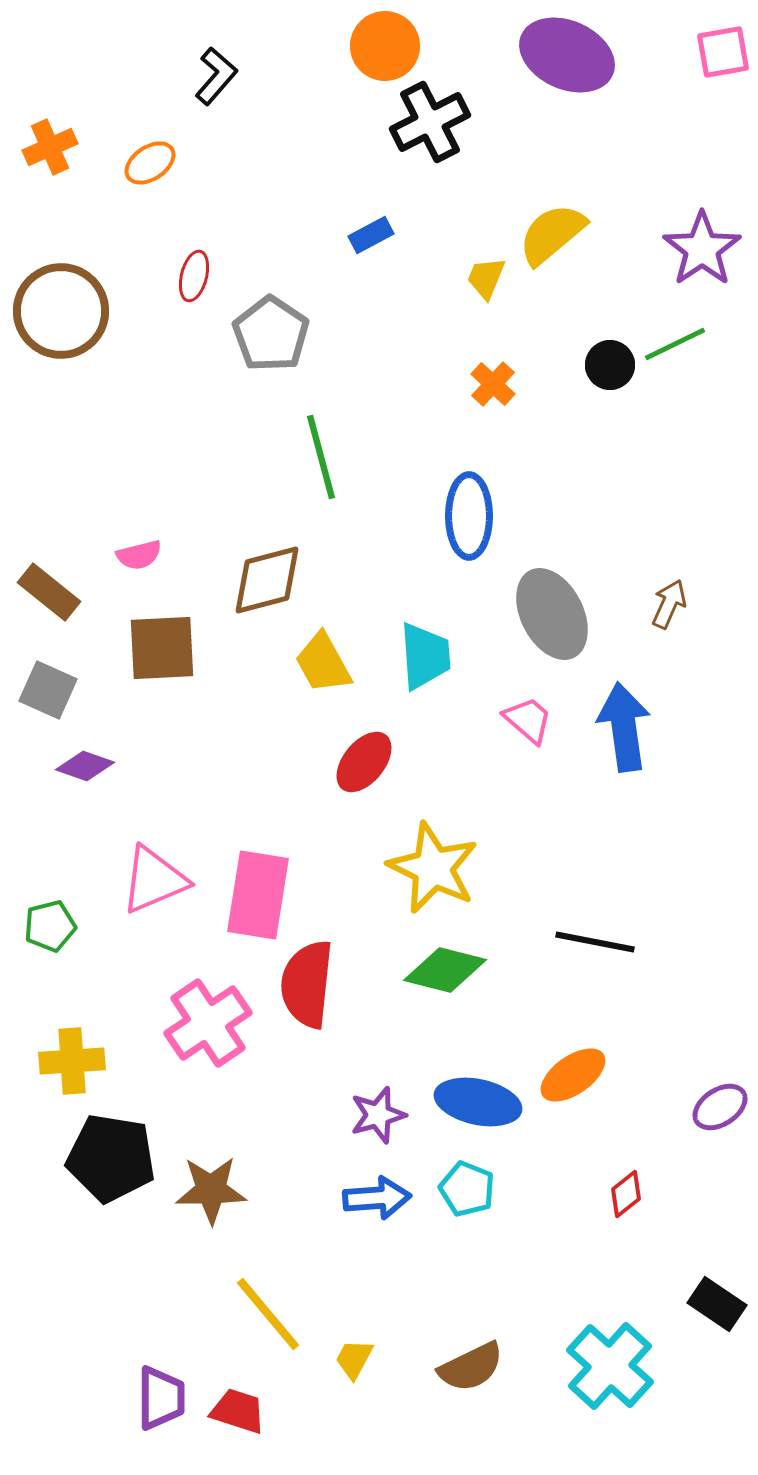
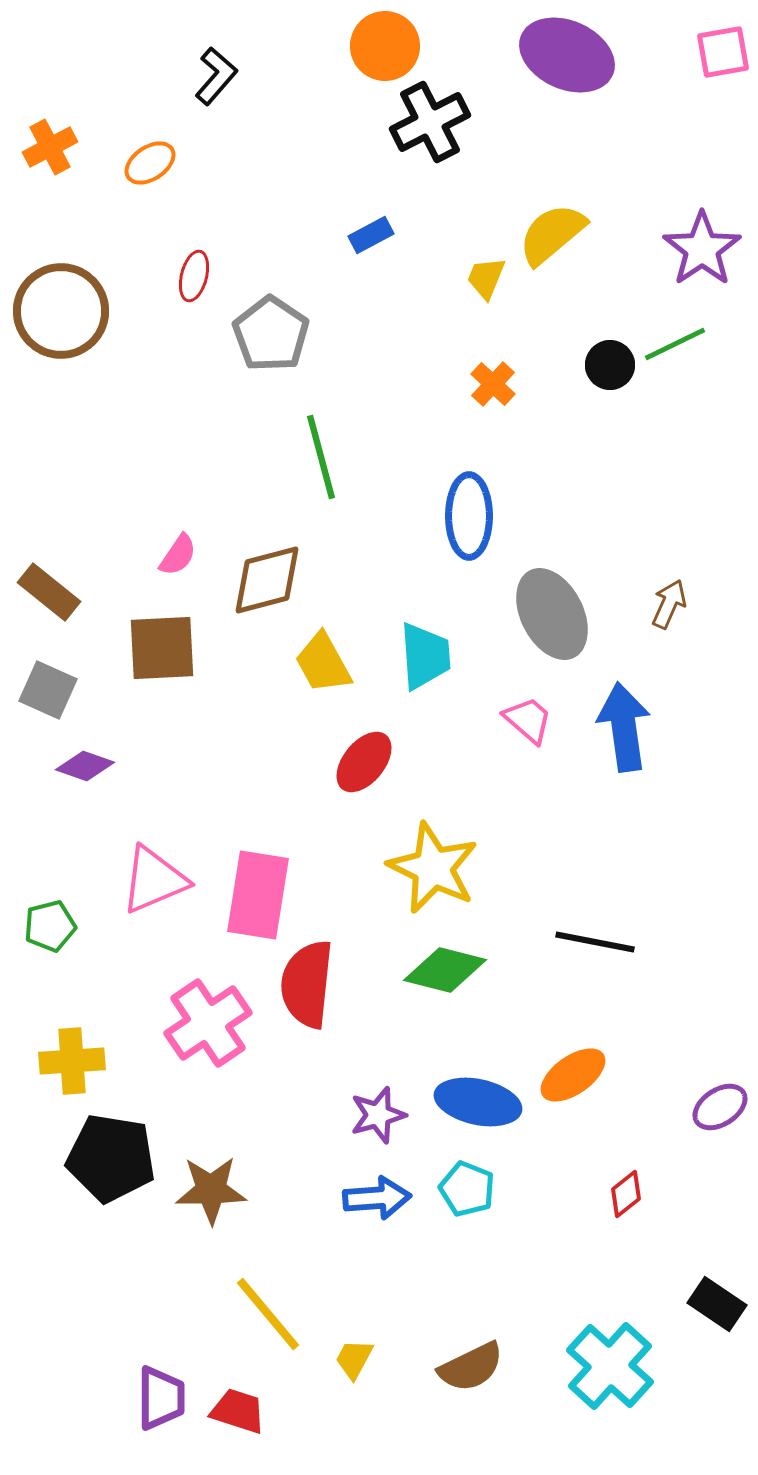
orange cross at (50, 147): rotated 4 degrees counterclockwise
pink semicircle at (139, 555): moved 39 px right; rotated 42 degrees counterclockwise
